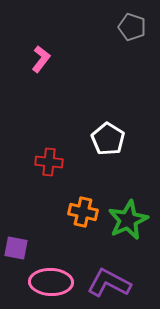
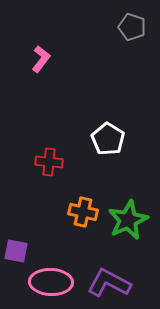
purple square: moved 3 px down
